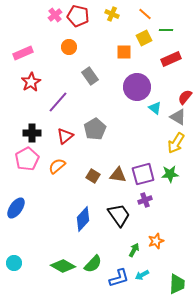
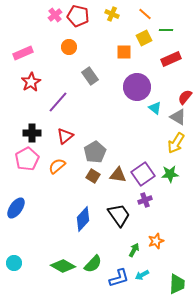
gray pentagon: moved 23 px down
purple square: rotated 20 degrees counterclockwise
